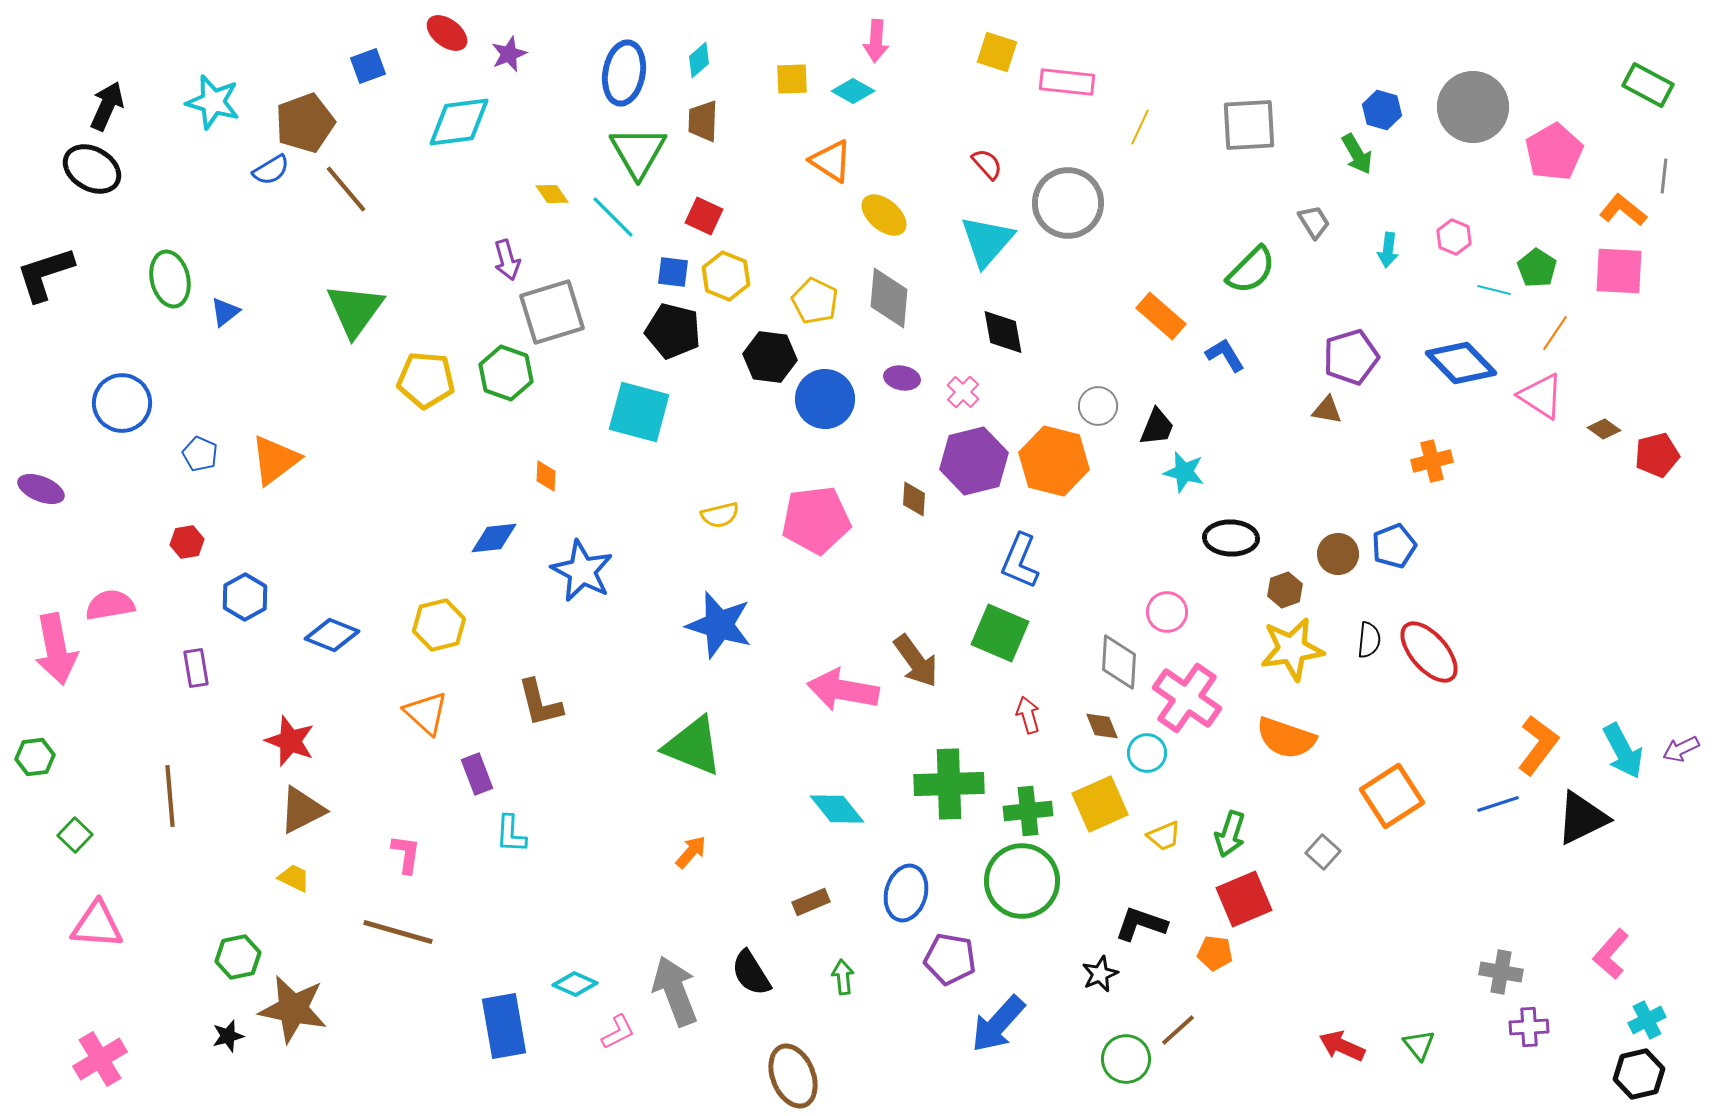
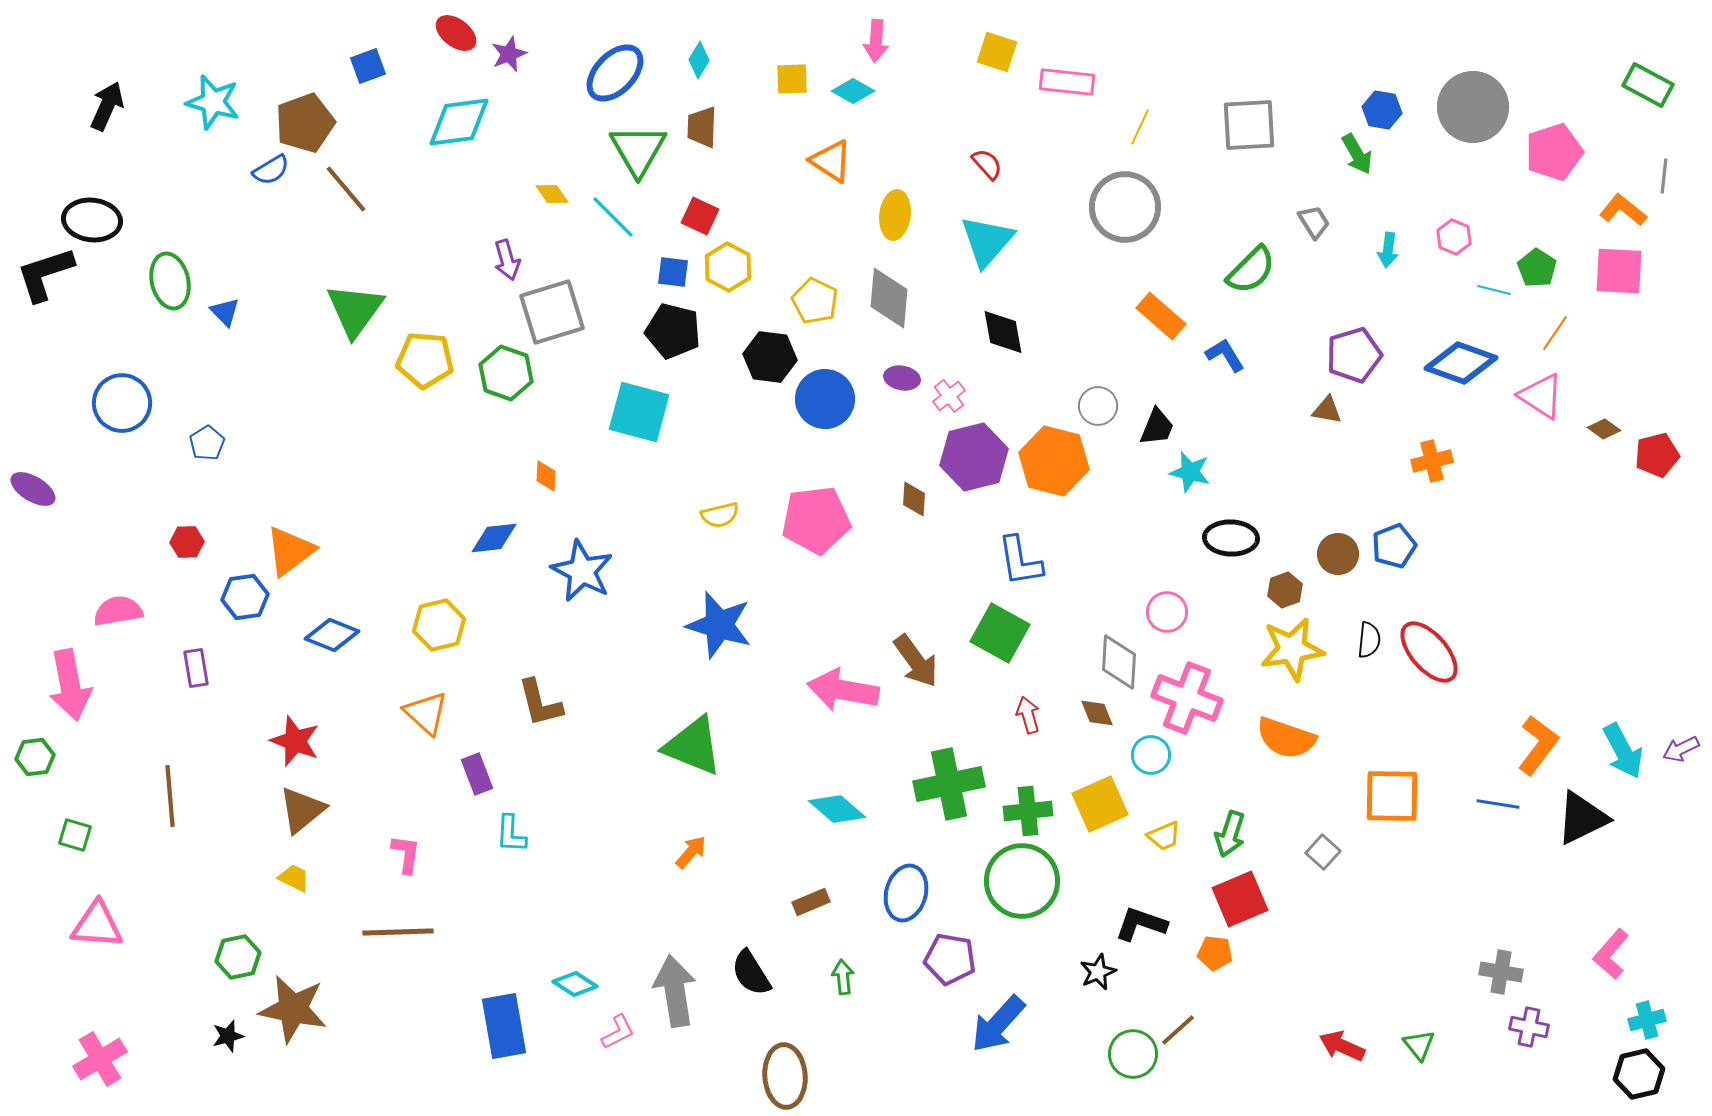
red ellipse at (447, 33): moved 9 px right
cyan diamond at (699, 60): rotated 18 degrees counterclockwise
blue ellipse at (624, 73): moved 9 px left; rotated 34 degrees clockwise
blue hexagon at (1382, 110): rotated 6 degrees counterclockwise
brown trapezoid at (703, 121): moved 1 px left, 6 px down
green triangle at (638, 152): moved 2 px up
pink pentagon at (1554, 152): rotated 12 degrees clockwise
black ellipse at (92, 169): moved 51 px down; rotated 24 degrees counterclockwise
gray circle at (1068, 203): moved 57 px right, 4 px down
yellow ellipse at (884, 215): moved 11 px right; rotated 57 degrees clockwise
red square at (704, 216): moved 4 px left
yellow hexagon at (726, 276): moved 2 px right, 9 px up; rotated 6 degrees clockwise
green ellipse at (170, 279): moved 2 px down
blue triangle at (225, 312): rotated 36 degrees counterclockwise
purple pentagon at (1351, 357): moved 3 px right, 2 px up
blue diamond at (1461, 363): rotated 26 degrees counterclockwise
yellow pentagon at (426, 380): moved 1 px left, 20 px up
pink cross at (963, 392): moved 14 px left, 4 px down; rotated 8 degrees clockwise
blue pentagon at (200, 454): moved 7 px right, 11 px up; rotated 16 degrees clockwise
orange triangle at (275, 460): moved 15 px right, 91 px down
purple hexagon at (974, 461): moved 4 px up
cyan star at (1184, 472): moved 6 px right
purple ellipse at (41, 489): moved 8 px left; rotated 9 degrees clockwise
red hexagon at (187, 542): rotated 8 degrees clockwise
blue L-shape at (1020, 561): rotated 32 degrees counterclockwise
blue hexagon at (245, 597): rotated 21 degrees clockwise
pink semicircle at (110, 605): moved 8 px right, 6 px down
green square at (1000, 633): rotated 6 degrees clockwise
pink arrow at (56, 649): moved 14 px right, 36 px down
pink cross at (1187, 698): rotated 14 degrees counterclockwise
brown diamond at (1102, 726): moved 5 px left, 13 px up
red star at (290, 741): moved 5 px right
cyan circle at (1147, 753): moved 4 px right, 2 px down
green cross at (949, 784): rotated 10 degrees counterclockwise
orange square at (1392, 796): rotated 34 degrees clockwise
blue line at (1498, 804): rotated 27 degrees clockwise
cyan diamond at (837, 809): rotated 10 degrees counterclockwise
brown triangle at (302, 810): rotated 12 degrees counterclockwise
green square at (75, 835): rotated 28 degrees counterclockwise
red square at (1244, 899): moved 4 px left
brown line at (398, 932): rotated 18 degrees counterclockwise
black star at (1100, 974): moved 2 px left, 2 px up
cyan diamond at (575, 984): rotated 9 degrees clockwise
gray arrow at (675, 991): rotated 12 degrees clockwise
cyan cross at (1647, 1020): rotated 12 degrees clockwise
purple cross at (1529, 1027): rotated 15 degrees clockwise
green circle at (1126, 1059): moved 7 px right, 5 px up
brown ellipse at (793, 1076): moved 8 px left; rotated 18 degrees clockwise
